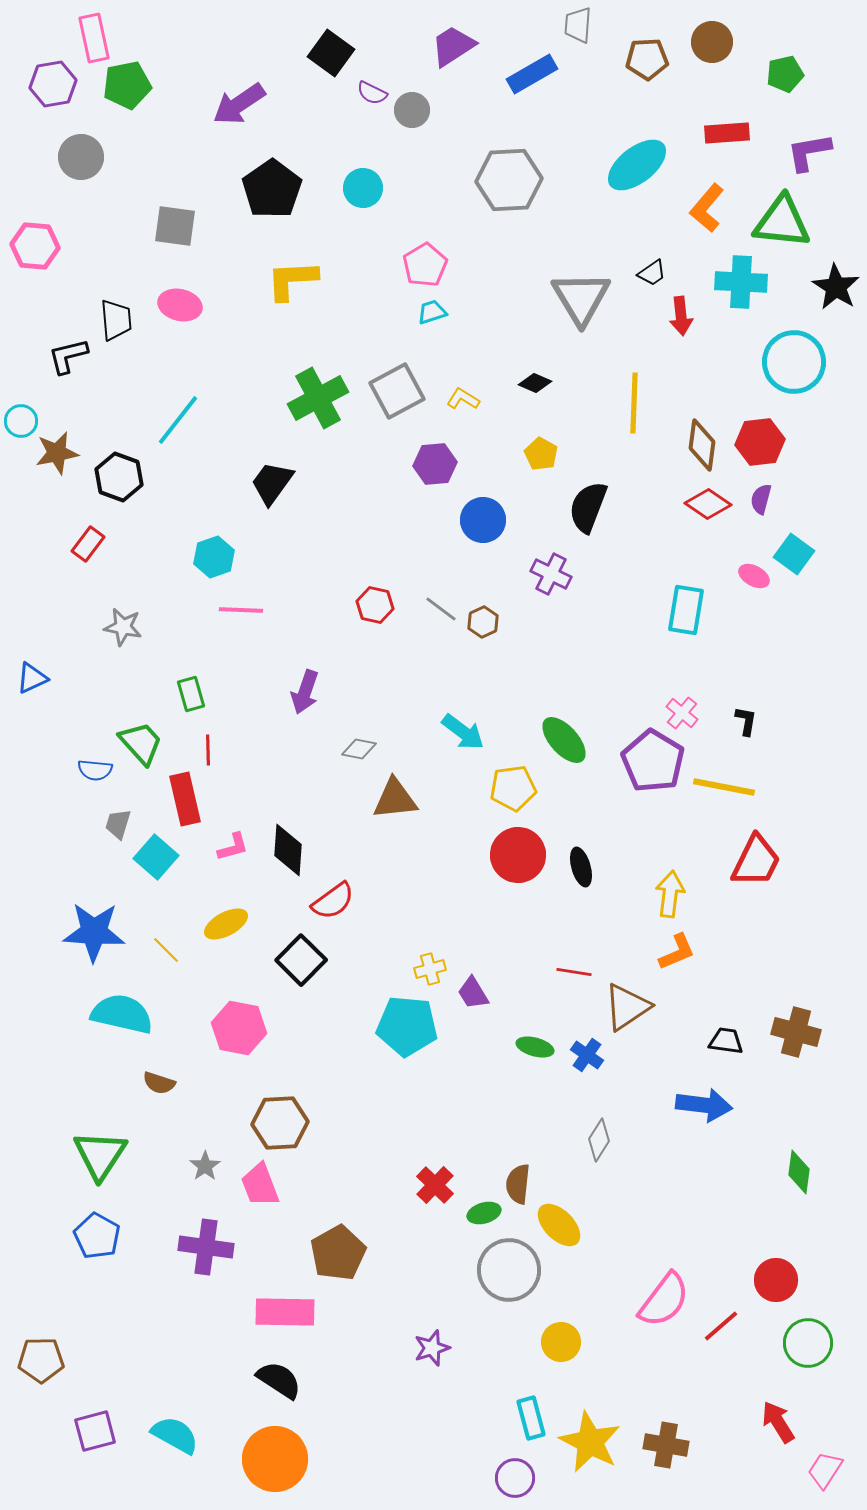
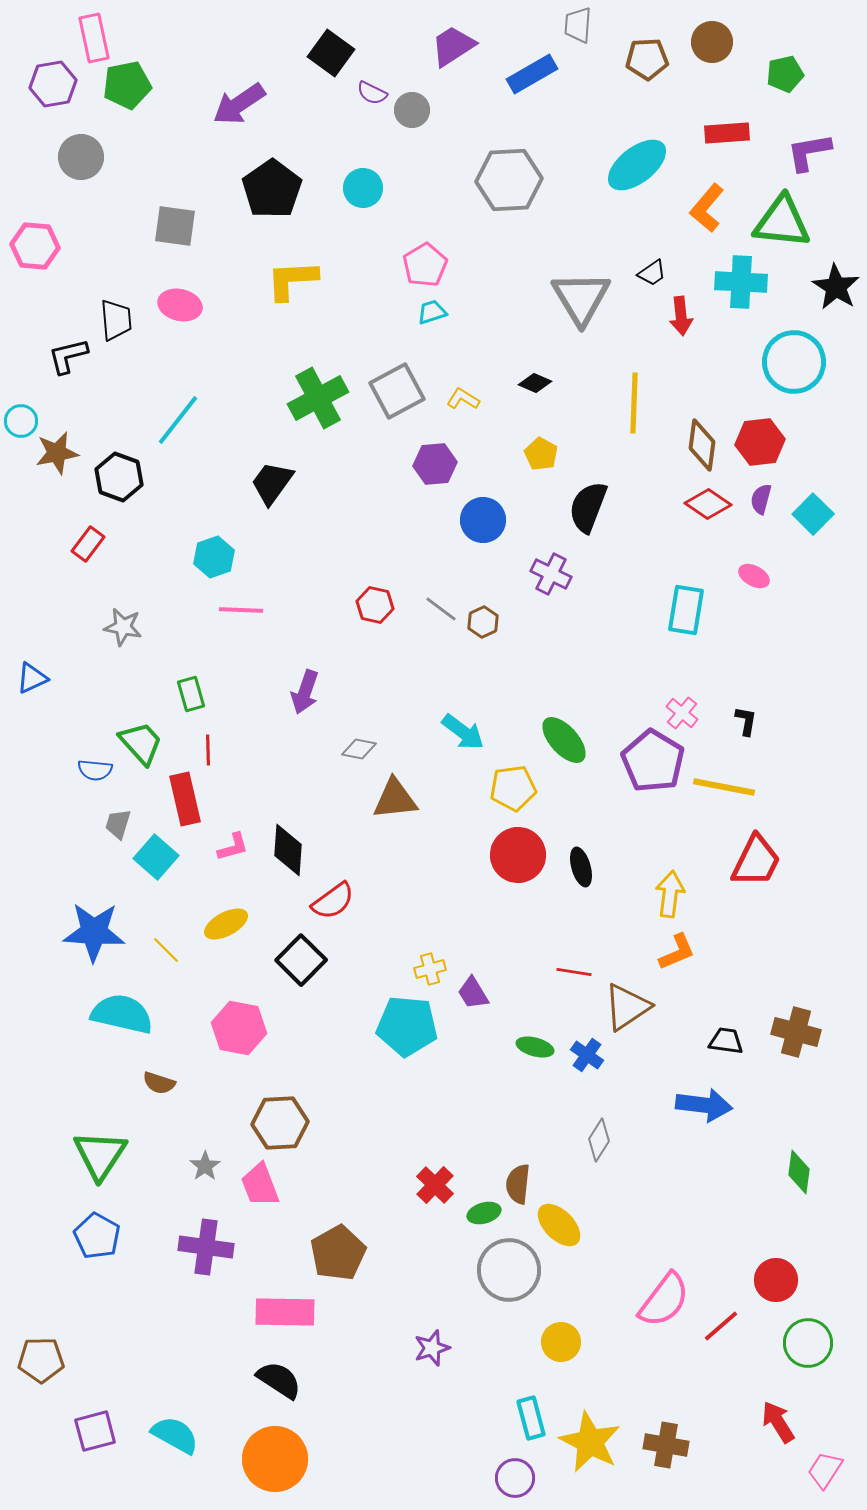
cyan square at (794, 554): moved 19 px right, 40 px up; rotated 9 degrees clockwise
